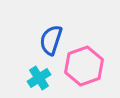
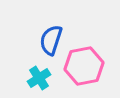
pink hexagon: rotated 9 degrees clockwise
